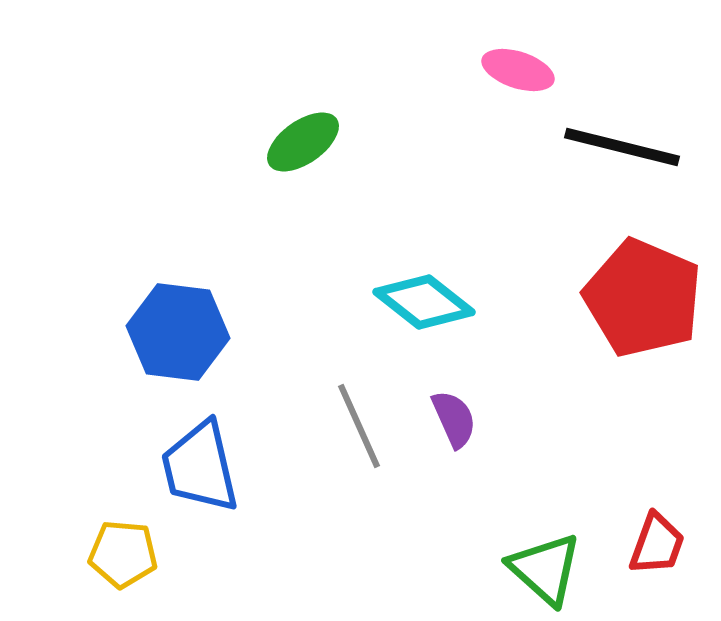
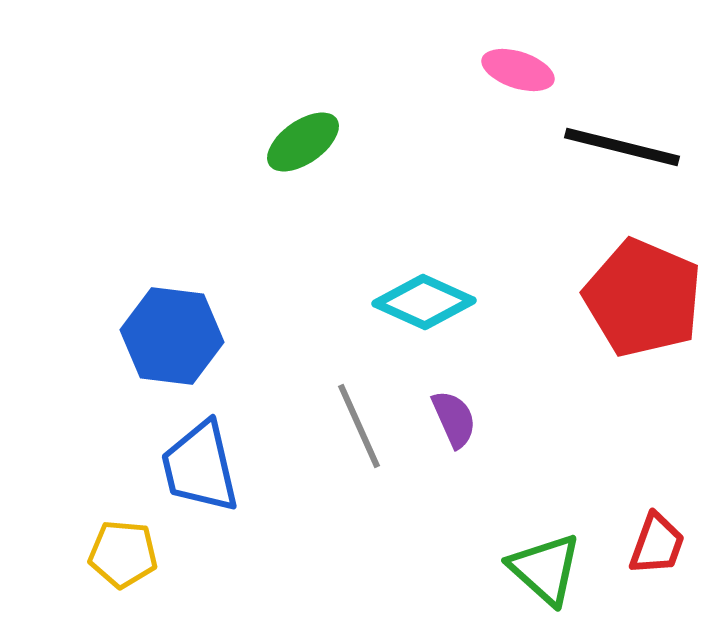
cyan diamond: rotated 14 degrees counterclockwise
blue hexagon: moved 6 px left, 4 px down
